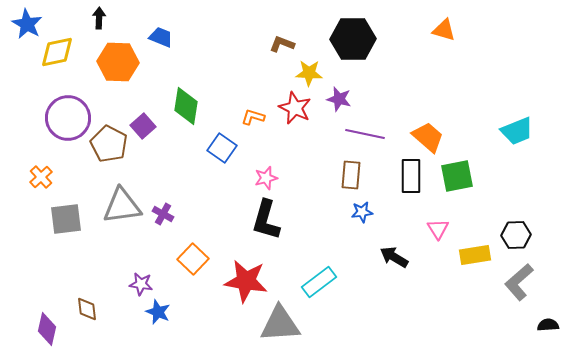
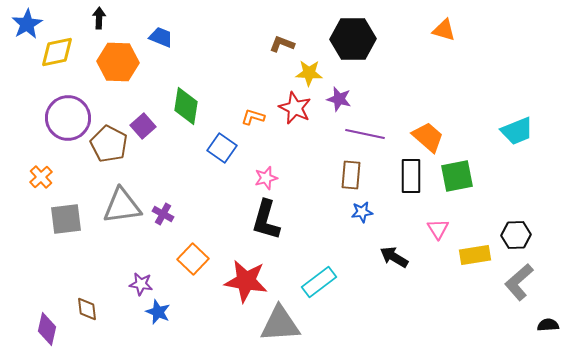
blue star at (27, 24): rotated 12 degrees clockwise
